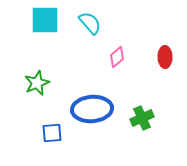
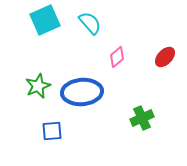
cyan square: rotated 24 degrees counterclockwise
red ellipse: rotated 45 degrees clockwise
green star: moved 1 px right, 3 px down
blue ellipse: moved 10 px left, 17 px up
blue square: moved 2 px up
